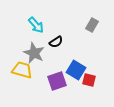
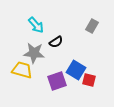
gray rectangle: moved 1 px down
gray star: rotated 20 degrees counterclockwise
